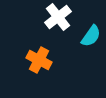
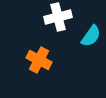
white cross: rotated 24 degrees clockwise
